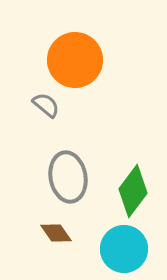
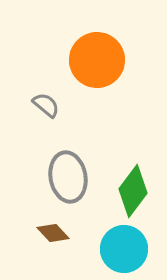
orange circle: moved 22 px right
brown diamond: moved 3 px left; rotated 8 degrees counterclockwise
